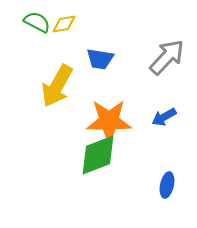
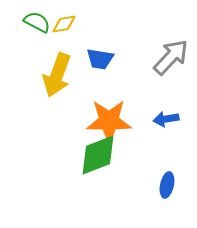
gray arrow: moved 4 px right
yellow arrow: moved 11 px up; rotated 9 degrees counterclockwise
blue arrow: moved 2 px right, 2 px down; rotated 20 degrees clockwise
